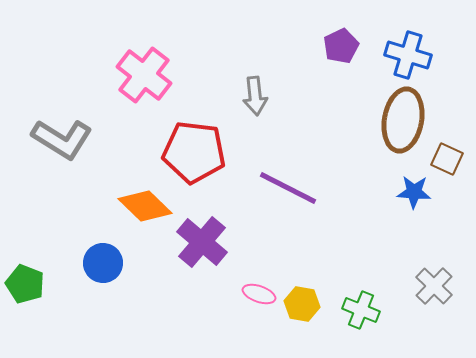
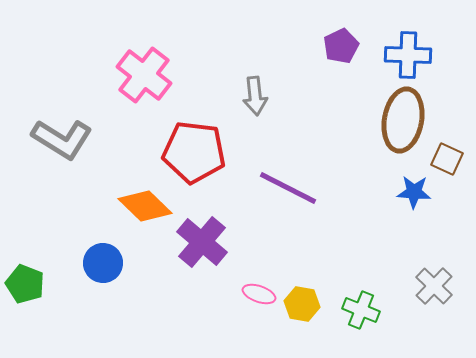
blue cross: rotated 15 degrees counterclockwise
